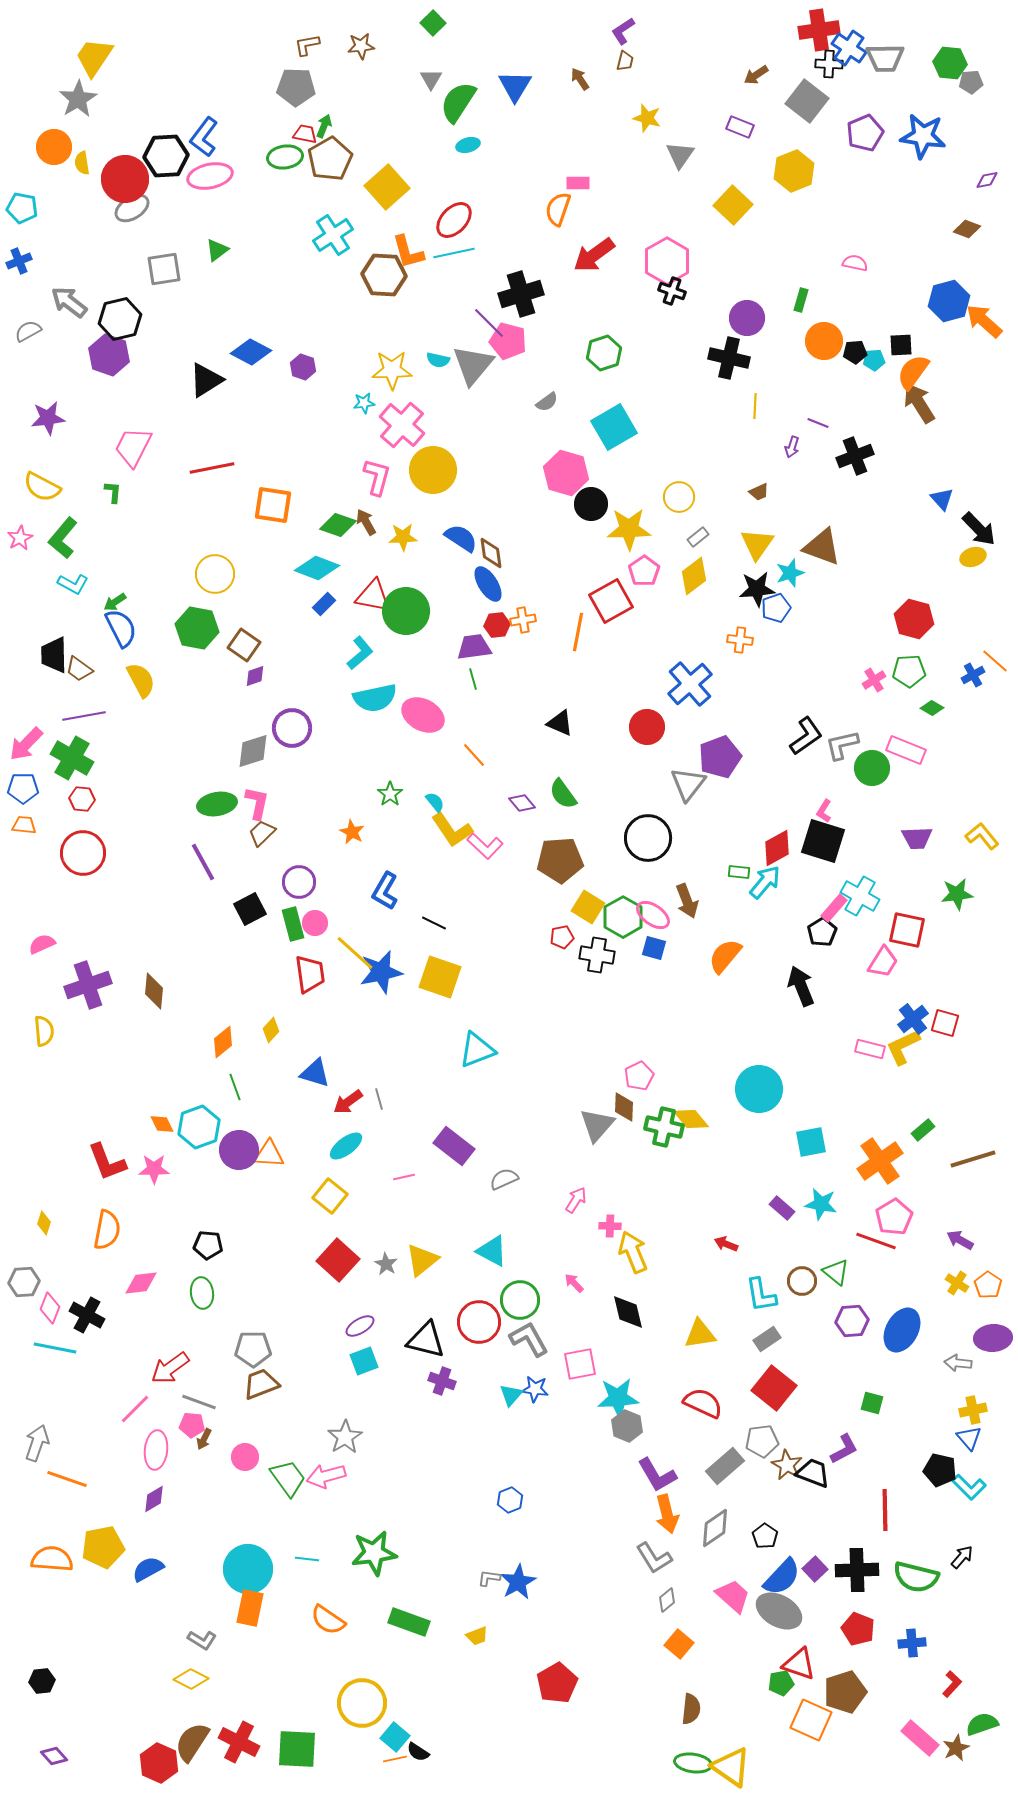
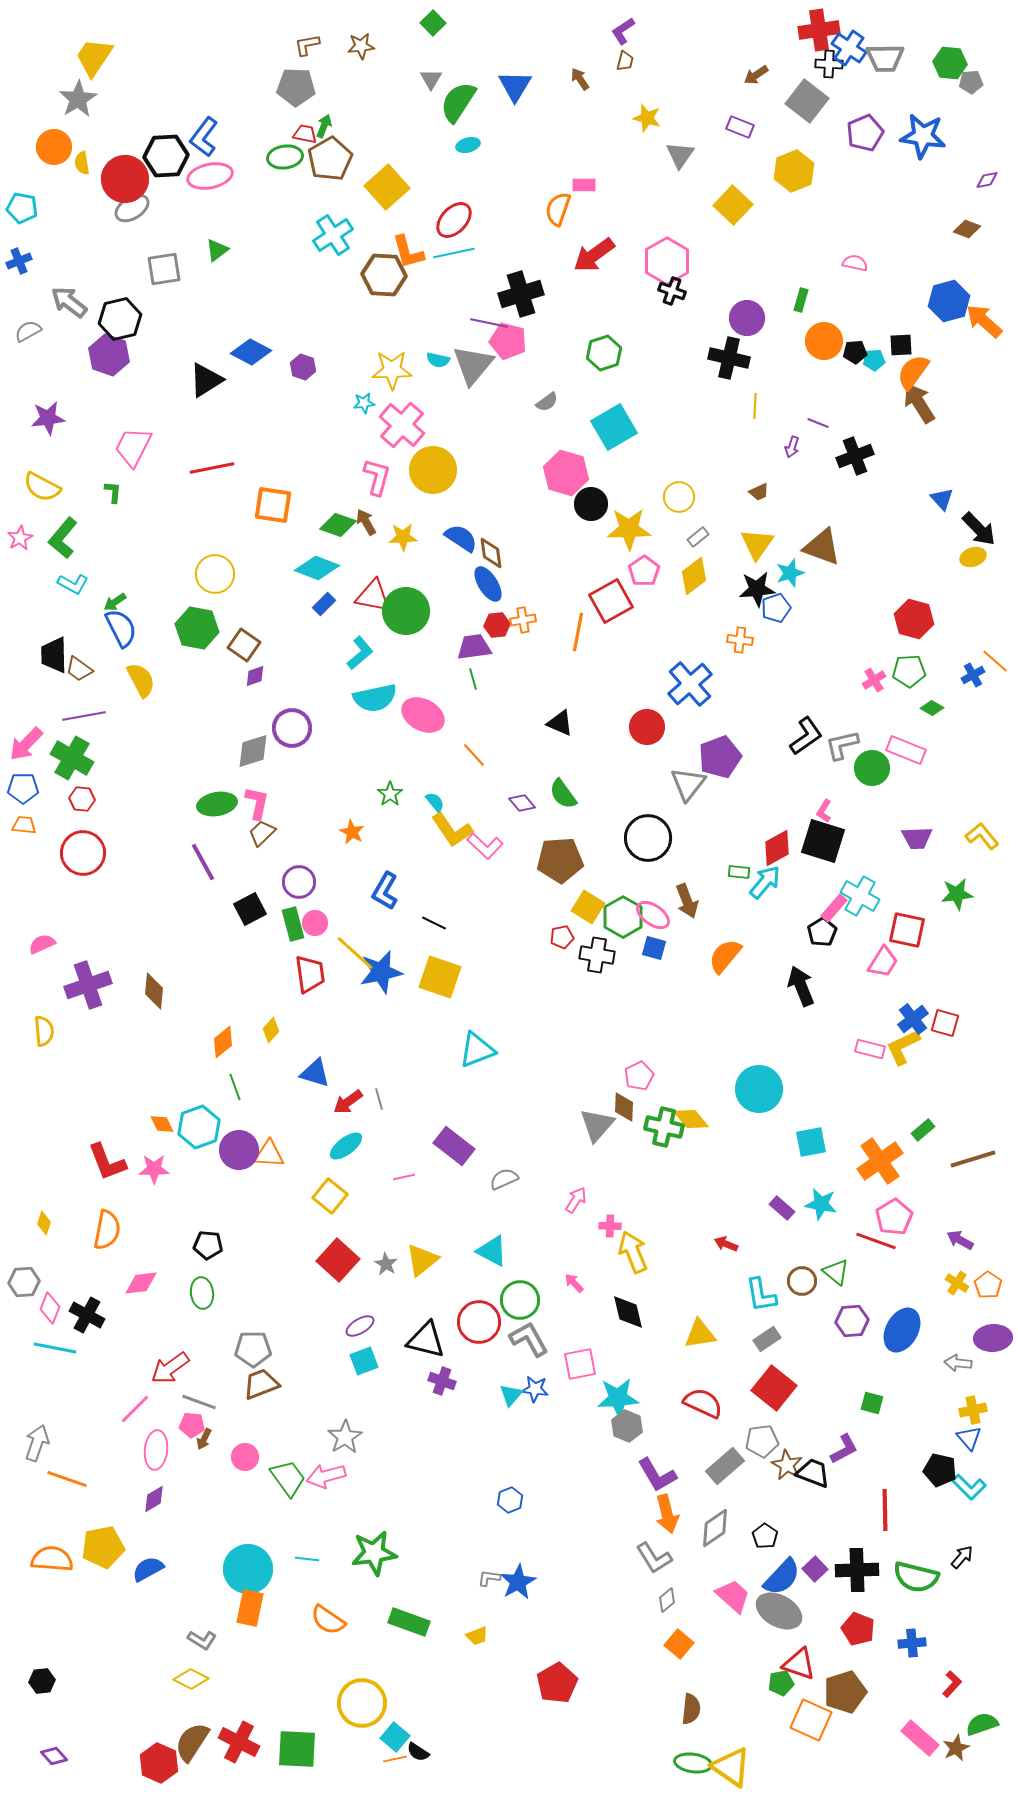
pink rectangle at (578, 183): moved 6 px right, 2 px down
purple line at (489, 323): rotated 33 degrees counterclockwise
